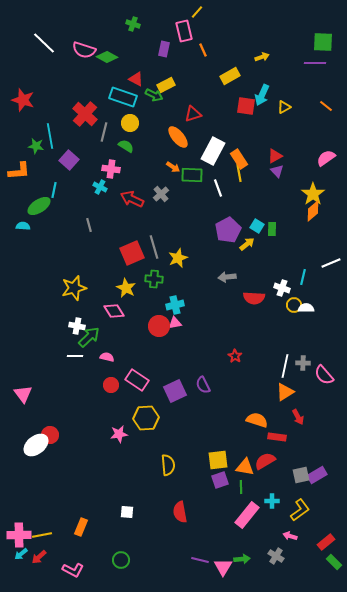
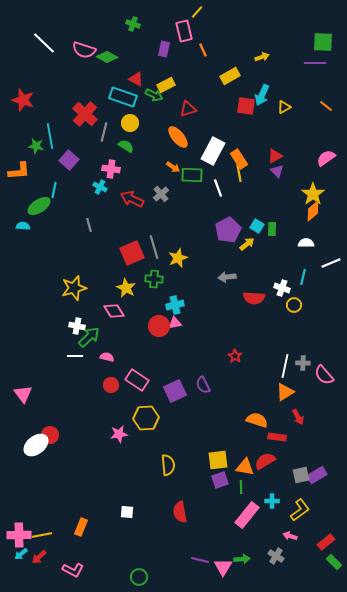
red triangle at (193, 114): moved 5 px left, 5 px up
white semicircle at (306, 308): moved 65 px up
green circle at (121, 560): moved 18 px right, 17 px down
